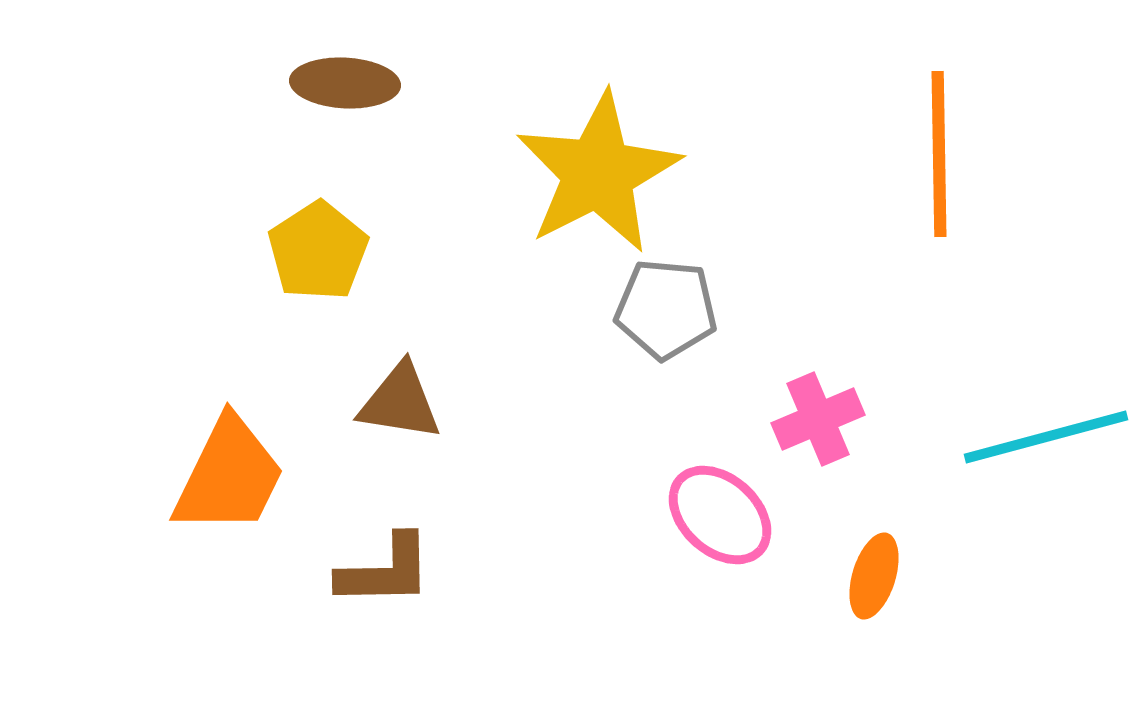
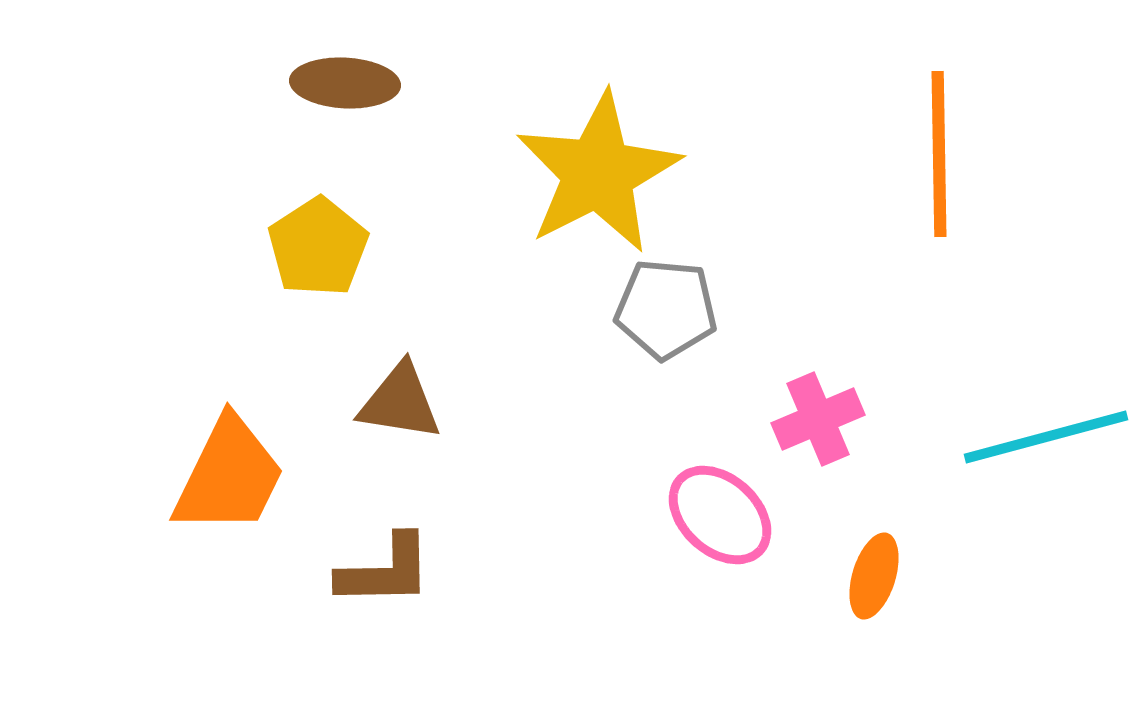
yellow pentagon: moved 4 px up
